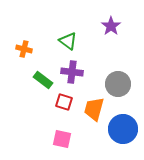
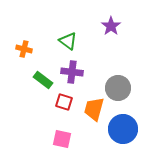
gray circle: moved 4 px down
